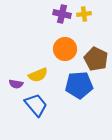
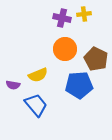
purple cross: moved 4 px down
purple semicircle: moved 3 px left, 1 px down
